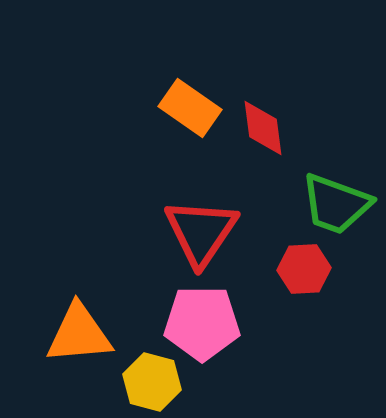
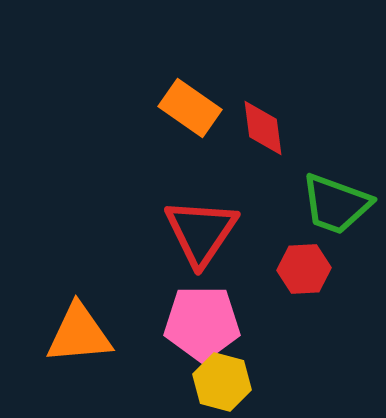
yellow hexagon: moved 70 px right
